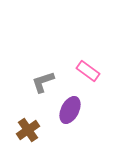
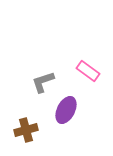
purple ellipse: moved 4 px left
brown cross: moved 2 px left; rotated 20 degrees clockwise
